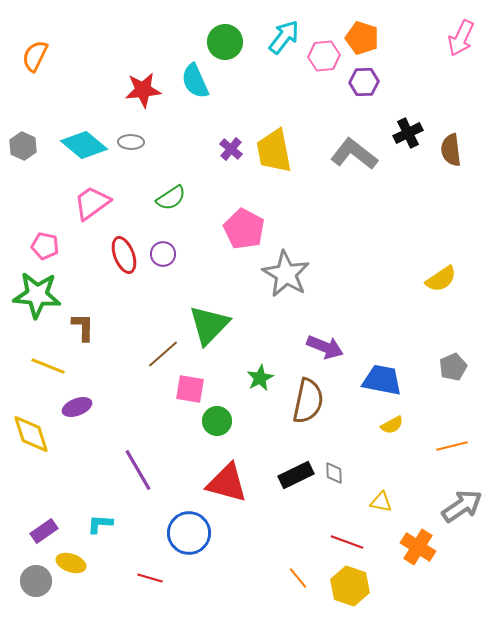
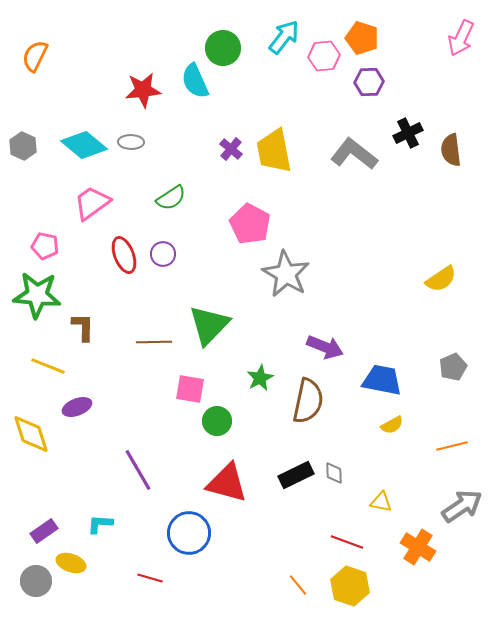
green circle at (225, 42): moved 2 px left, 6 px down
purple hexagon at (364, 82): moved 5 px right
pink pentagon at (244, 229): moved 6 px right, 5 px up
brown line at (163, 354): moved 9 px left, 12 px up; rotated 40 degrees clockwise
orange line at (298, 578): moved 7 px down
